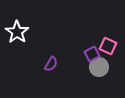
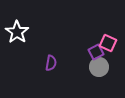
pink square: moved 3 px up
purple square: moved 4 px right, 2 px up
purple semicircle: moved 1 px up; rotated 21 degrees counterclockwise
